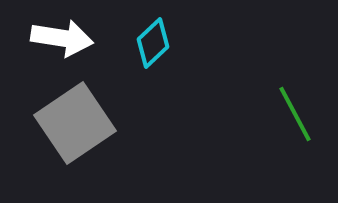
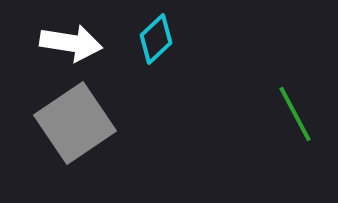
white arrow: moved 9 px right, 5 px down
cyan diamond: moved 3 px right, 4 px up
